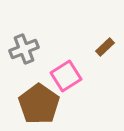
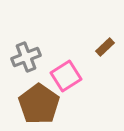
gray cross: moved 2 px right, 8 px down
